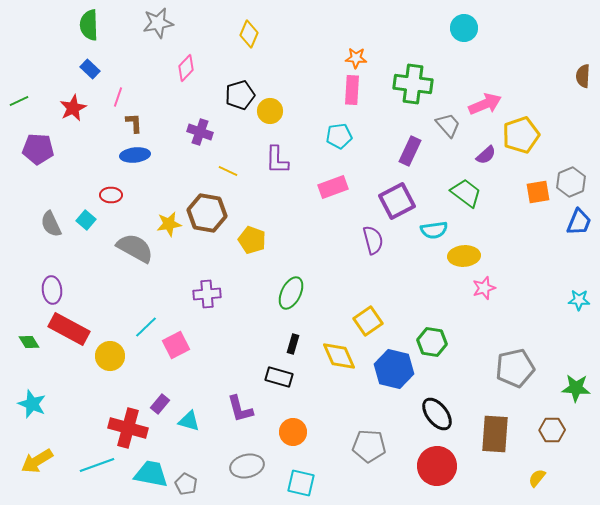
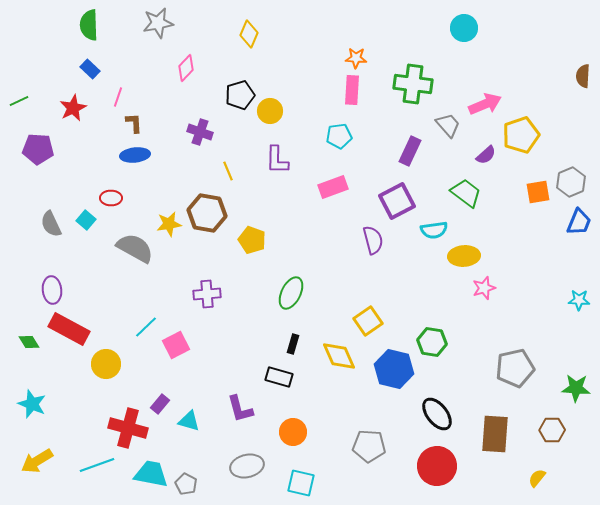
yellow line at (228, 171): rotated 42 degrees clockwise
red ellipse at (111, 195): moved 3 px down
yellow circle at (110, 356): moved 4 px left, 8 px down
